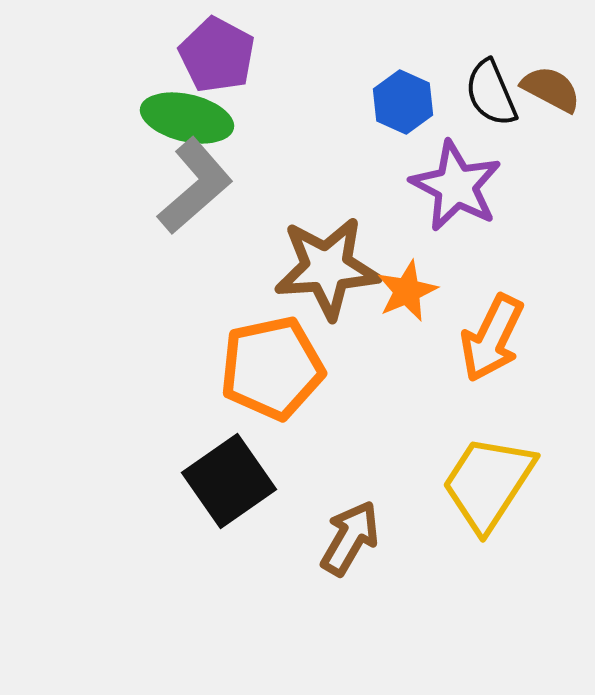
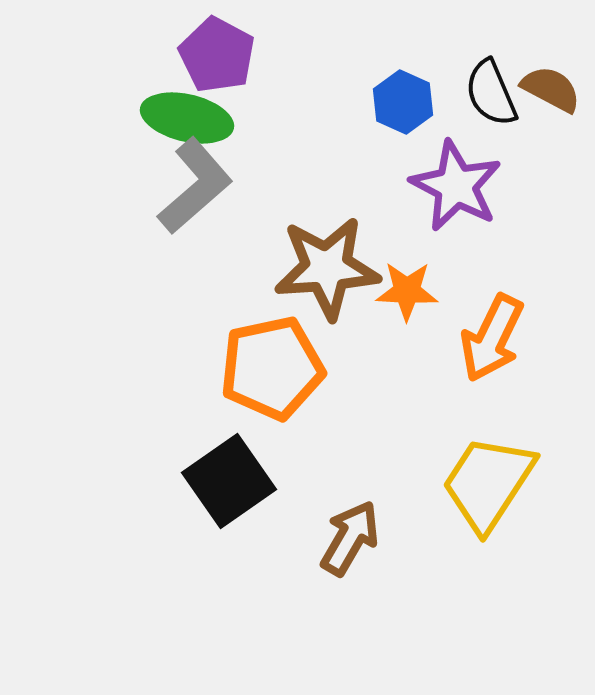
orange star: rotated 26 degrees clockwise
